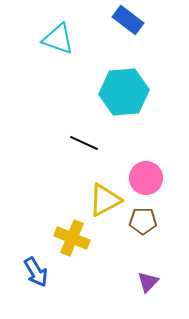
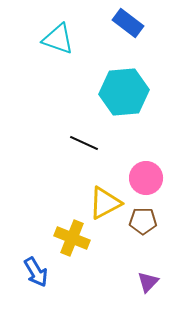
blue rectangle: moved 3 px down
yellow triangle: moved 3 px down
